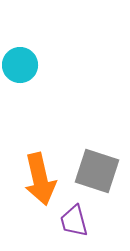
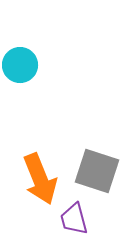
orange arrow: rotated 9 degrees counterclockwise
purple trapezoid: moved 2 px up
